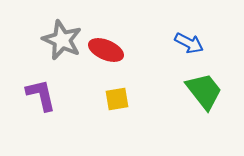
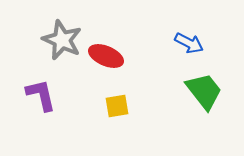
red ellipse: moved 6 px down
yellow square: moved 7 px down
